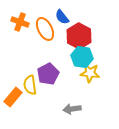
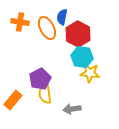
blue semicircle: rotated 49 degrees clockwise
orange cross: rotated 12 degrees counterclockwise
orange ellipse: moved 2 px right, 1 px up
red hexagon: moved 1 px left, 2 px up
purple pentagon: moved 8 px left, 5 px down
yellow semicircle: moved 15 px right, 9 px down
orange rectangle: moved 3 px down
